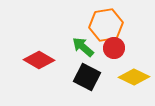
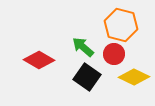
orange hexagon: moved 15 px right; rotated 24 degrees clockwise
red circle: moved 6 px down
black square: rotated 8 degrees clockwise
